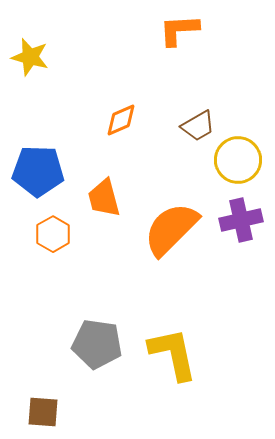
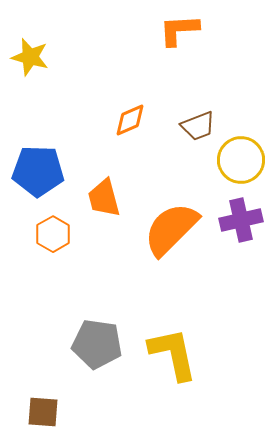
orange diamond: moved 9 px right
brown trapezoid: rotated 9 degrees clockwise
yellow circle: moved 3 px right
